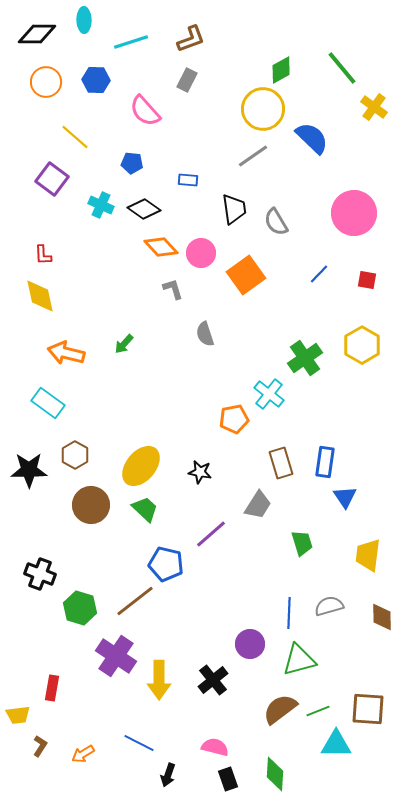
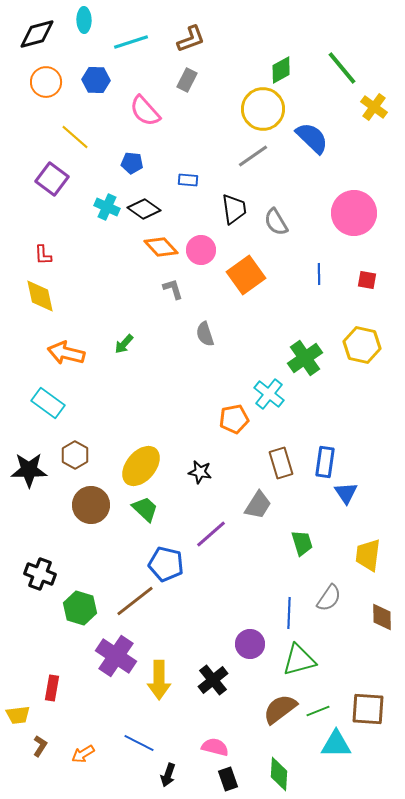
black diamond at (37, 34): rotated 15 degrees counterclockwise
cyan cross at (101, 205): moved 6 px right, 2 px down
pink circle at (201, 253): moved 3 px up
blue line at (319, 274): rotated 45 degrees counterclockwise
yellow hexagon at (362, 345): rotated 18 degrees counterclockwise
blue triangle at (345, 497): moved 1 px right, 4 px up
gray semicircle at (329, 606): moved 8 px up; rotated 140 degrees clockwise
green diamond at (275, 774): moved 4 px right
